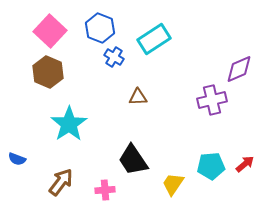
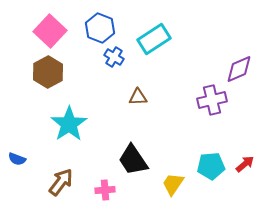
brown hexagon: rotated 8 degrees clockwise
